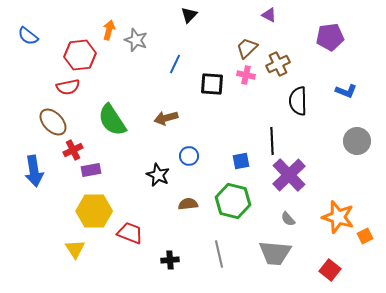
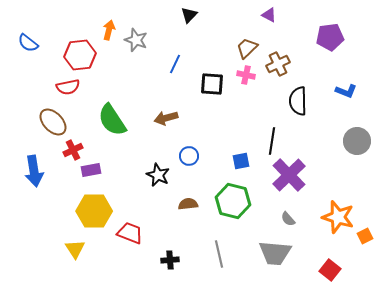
blue semicircle: moved 7 px down
black line: rotated 12 degrees clockwise
